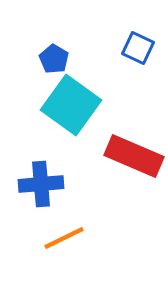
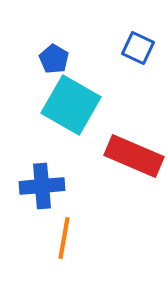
cyan square: rotated 6 degrees counterclockwise
blue cross: moved 1 px right, 2 px down
orange line: rotated 54 degrees counterclockwise
